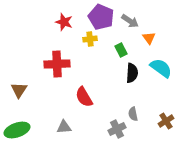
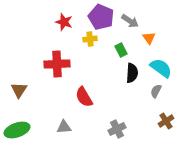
gray semicircle: moved 23 px right, 23 px up; rotated 40 degrees clockwise
